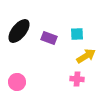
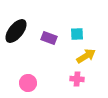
black ellipse: moved 3 px left
pink circle: moved 11 px right, 1 px down
